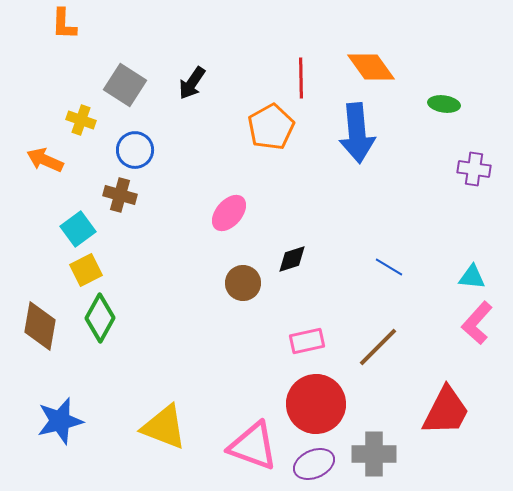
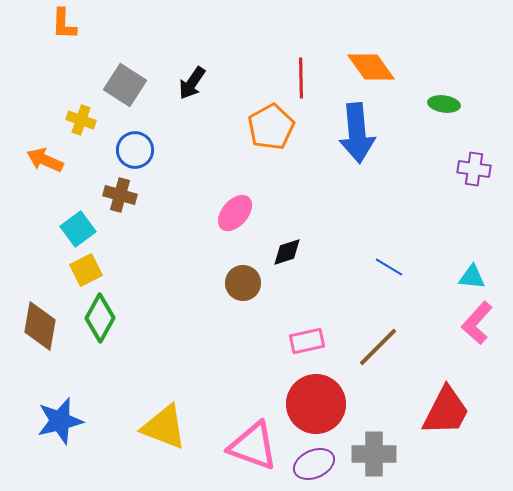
pink ellipse: moved 6 px right
black diamond: moved 5 px left, 7 px up
